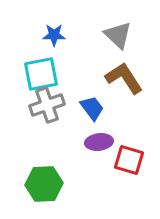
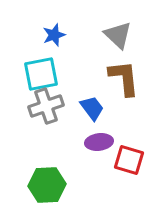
blue star: rotated 20 degrees counterclockwise
brown L-shape: rotated 27 degrees clockwise
gray cross: moved 1 px left, 1 px down
green hexagon: moved 3 px right, 1 px down
